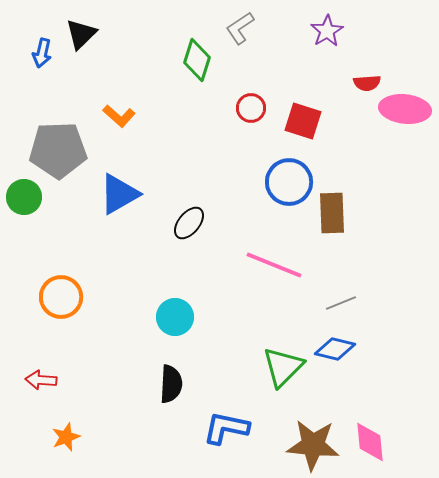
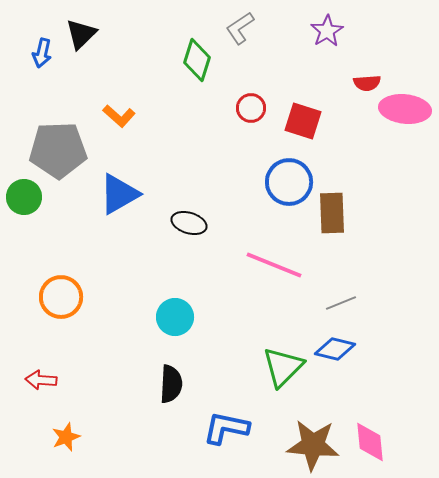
black ellipse: rotated 68 degrees clockwise
